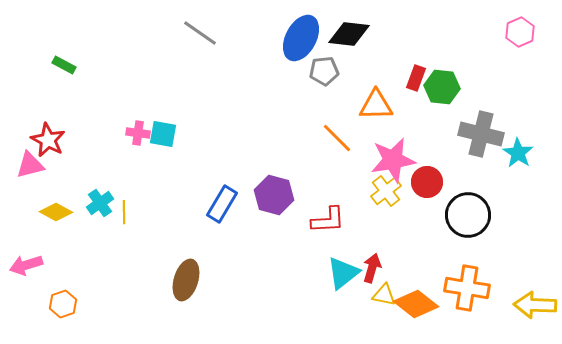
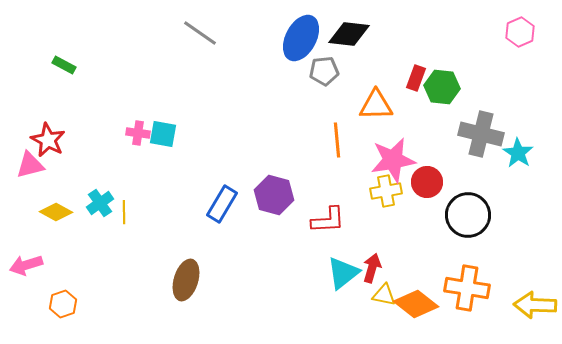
orange line: moved 2 px down; rotated 40 degrees clockwise
yellow cross: rotated 28 degrees clockwise
